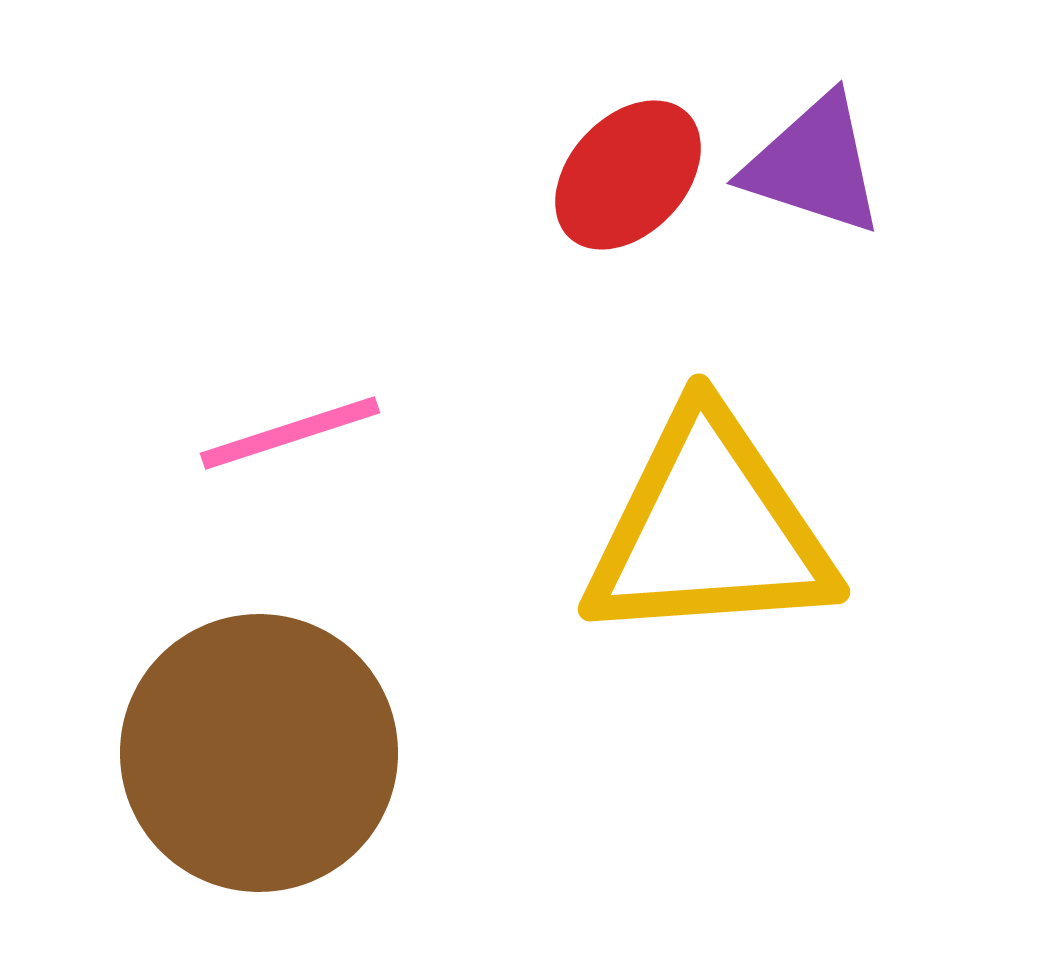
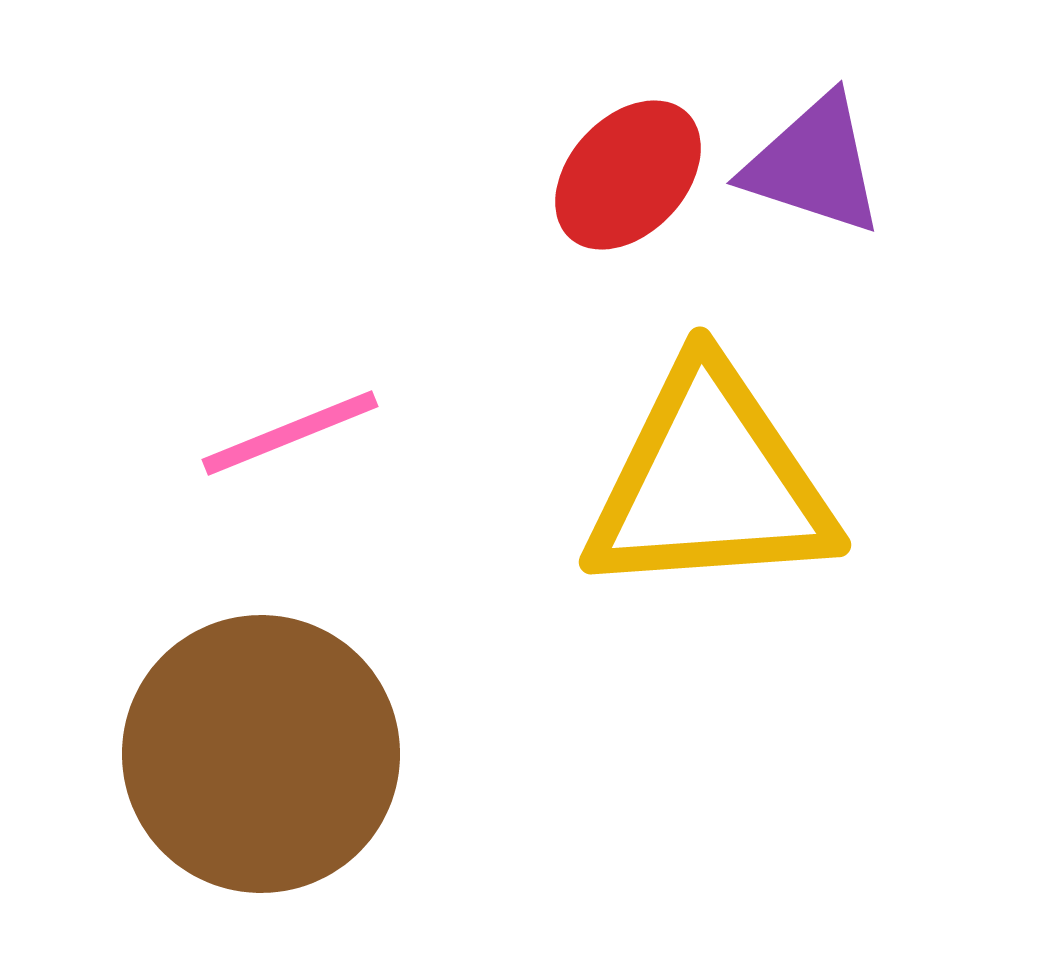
pink line: rotated 4 degrees counterclockwise
yellow triangle: moved 1 px right, 47 px up
brown circle: moved 2 px right, 1 px down
